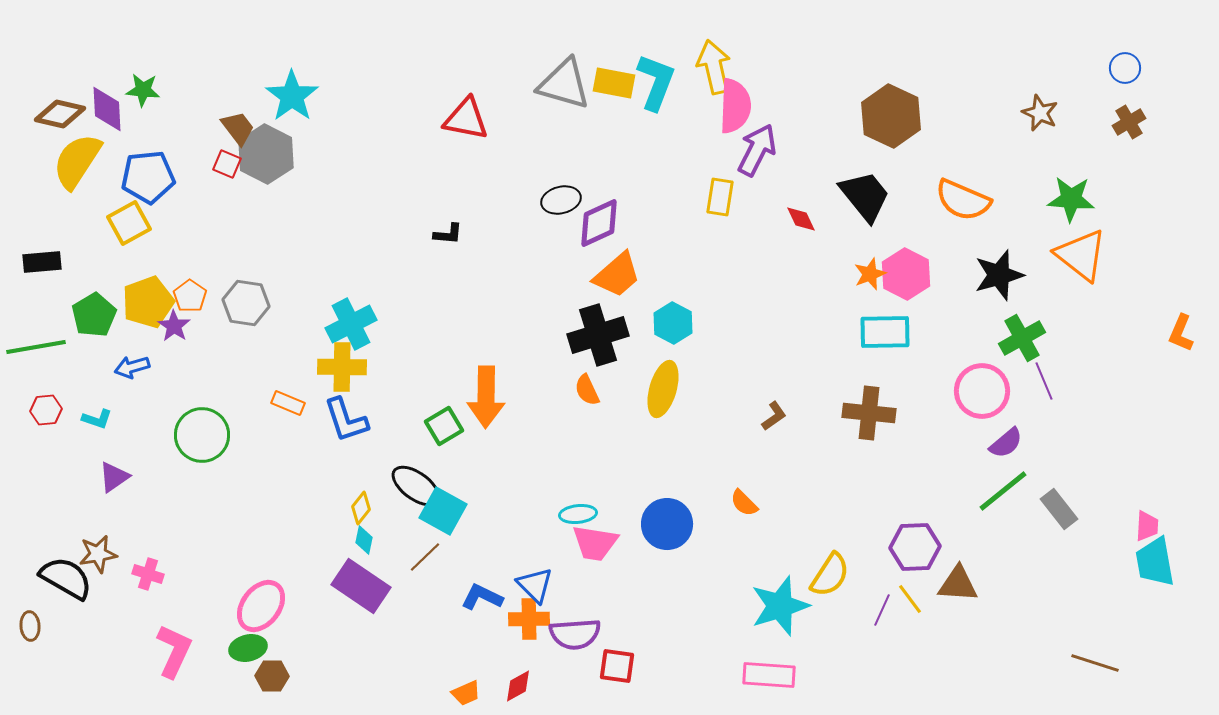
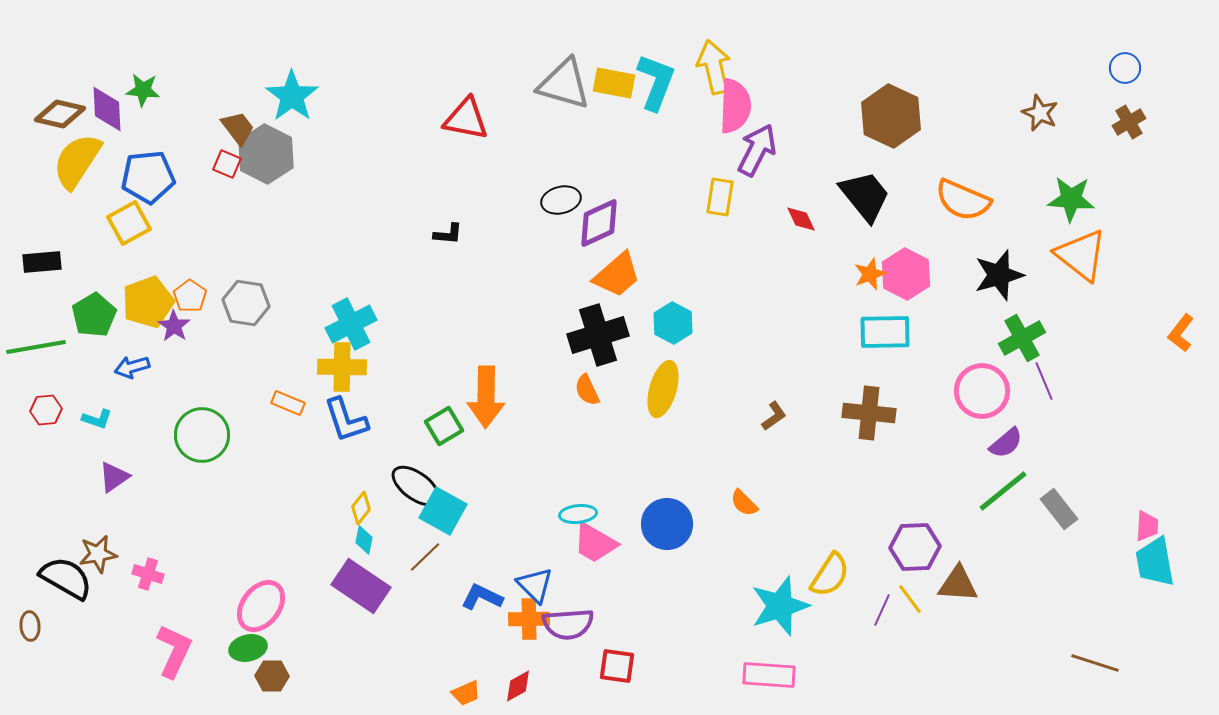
orange L-shape at (1181, 333): rotated 15 degrees clockwise
pink trapezoid at (595, 543): rotated 21 degrees clockwise
purple semicircle at (575, 634): moved 7 px left, 10 px up
